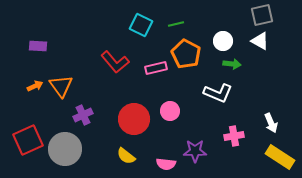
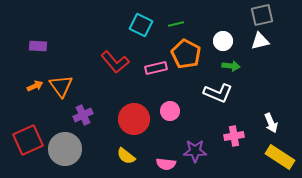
white triangle: rotated 42 degrees counterclockwise
green arrow: moved 1 px left, 2 px down
